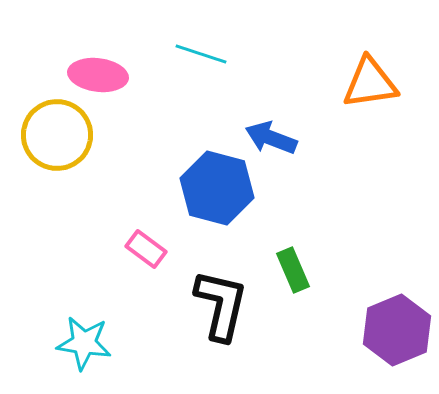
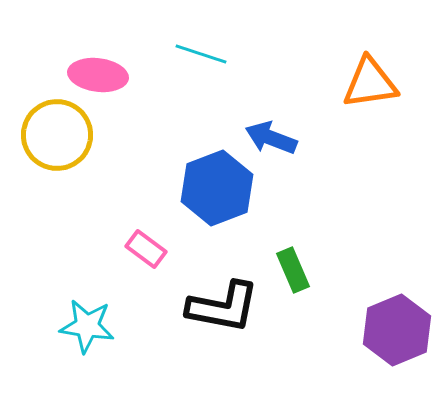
blue hexagon: rotated 24 degrees clockwise
black L-shape: moved 2 px right, 2 px down; rotated 88 degrees clockwise
cyan star: moved 3 px right, 17 px up
